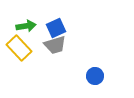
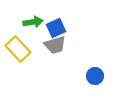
green arrow: moved 7 px right, 4 px up
yellow rectangle: moved 1 px left, 1 px down
